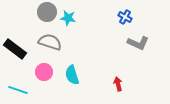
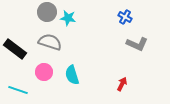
gray L-shape: moved 1 px left, 1 px down
red arrow: moved 4 px right; rotated 40 degrees clockwise
